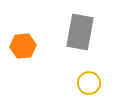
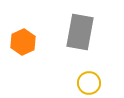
orange hexagon: moved 4 px up; rotated 20 degrees counterclockwise
